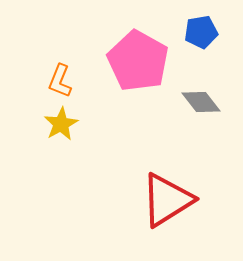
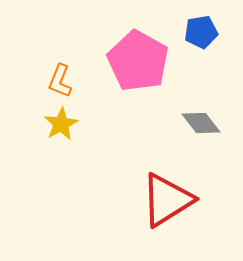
gray diamond: moved 21 px down
